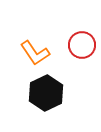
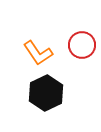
orange L-shape: moved 3 px right
